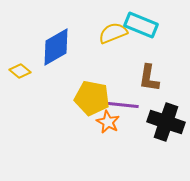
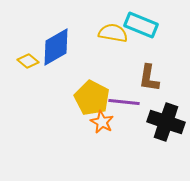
yellow semicircle: rotated 32 degrees clockwise
yellow diamond: moved 8 px right, 10 px up
yellow pentagon: rotated 16 degrees clockwise
purple line: moved 1 px right, 3 px up
orange star: moved 6 px left
